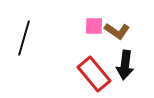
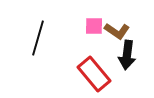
black line: moved 14 px right
black arrow: moved 2 px right, 10 px up
